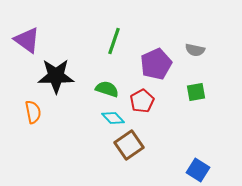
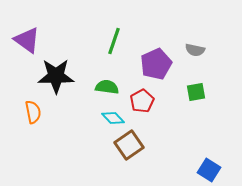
green semicircle: moved 2 px up; rotated 10 degrees counterclockwise
blue square: moved 11 px right
